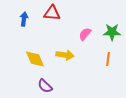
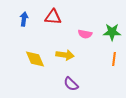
red triangle: moved 1 px right, 4 px down
pink semicircle: rotated 120 degrees counterclockwise
orange line: moved 6 px right
purple semicircle: moved 26 px right, 2 px up
